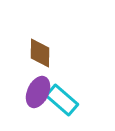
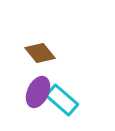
brown diamond: rotated 40 degrees counterclockwise
